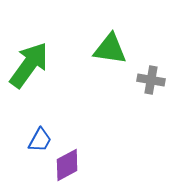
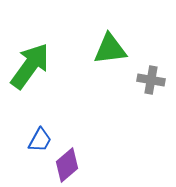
green triangle: rotated 15 degrees counterclockwise
green arrow: moved 1 px right, 1 px down
purple diamond: rotated 12 degrees counterclockwise
